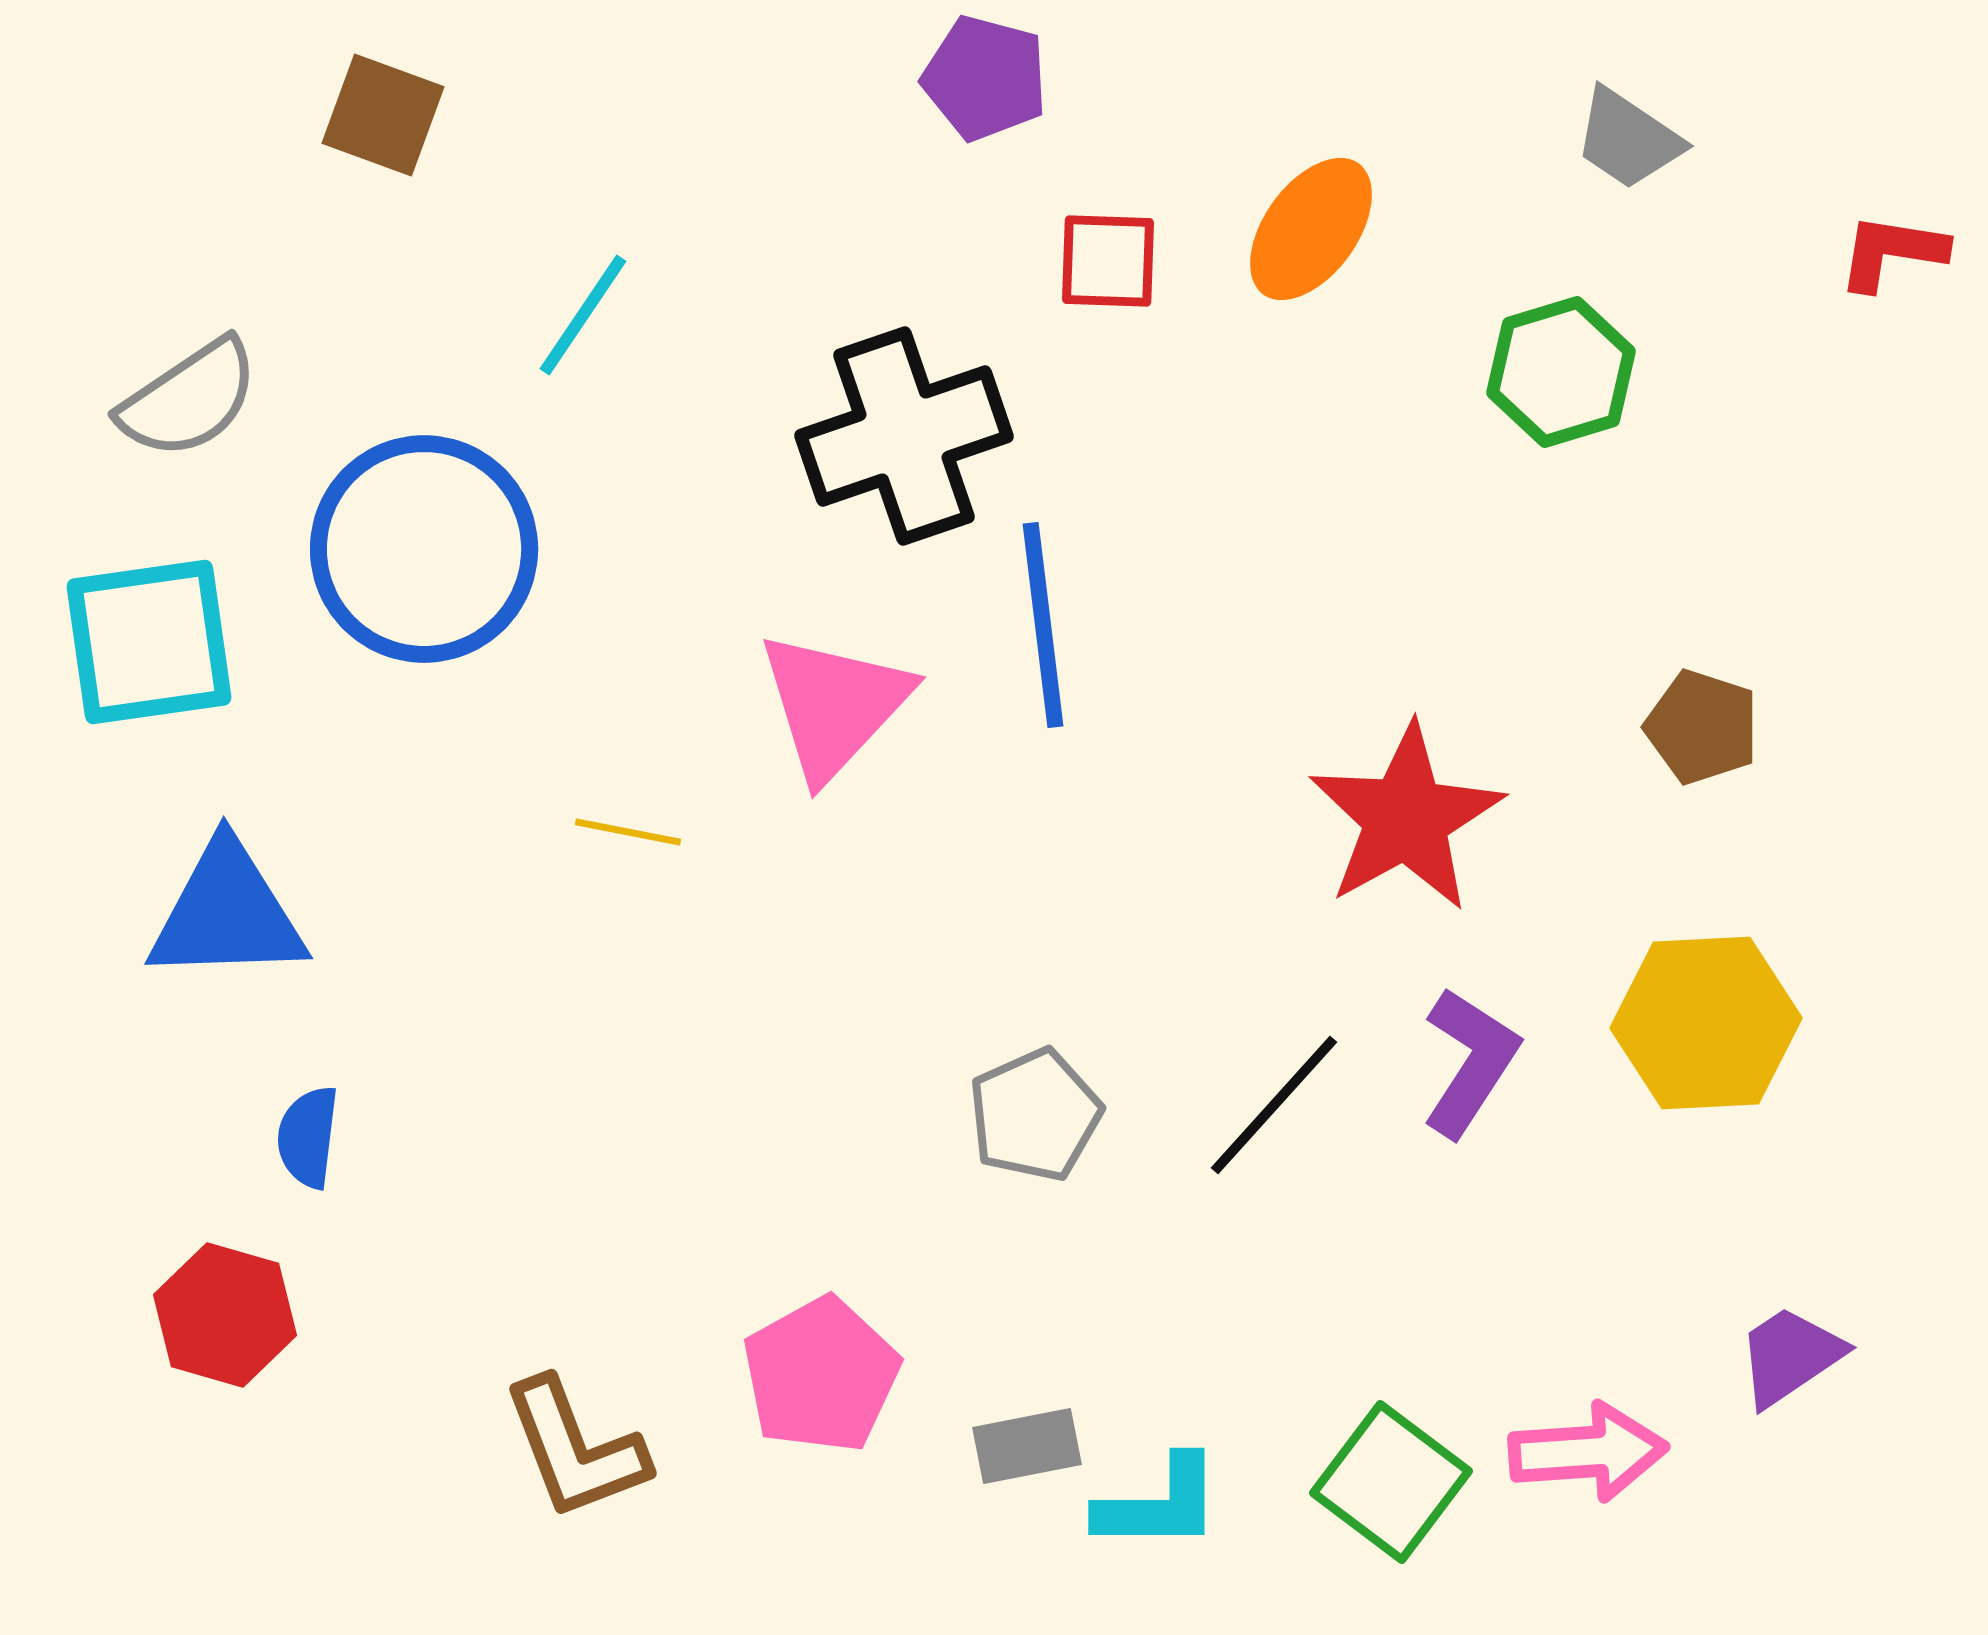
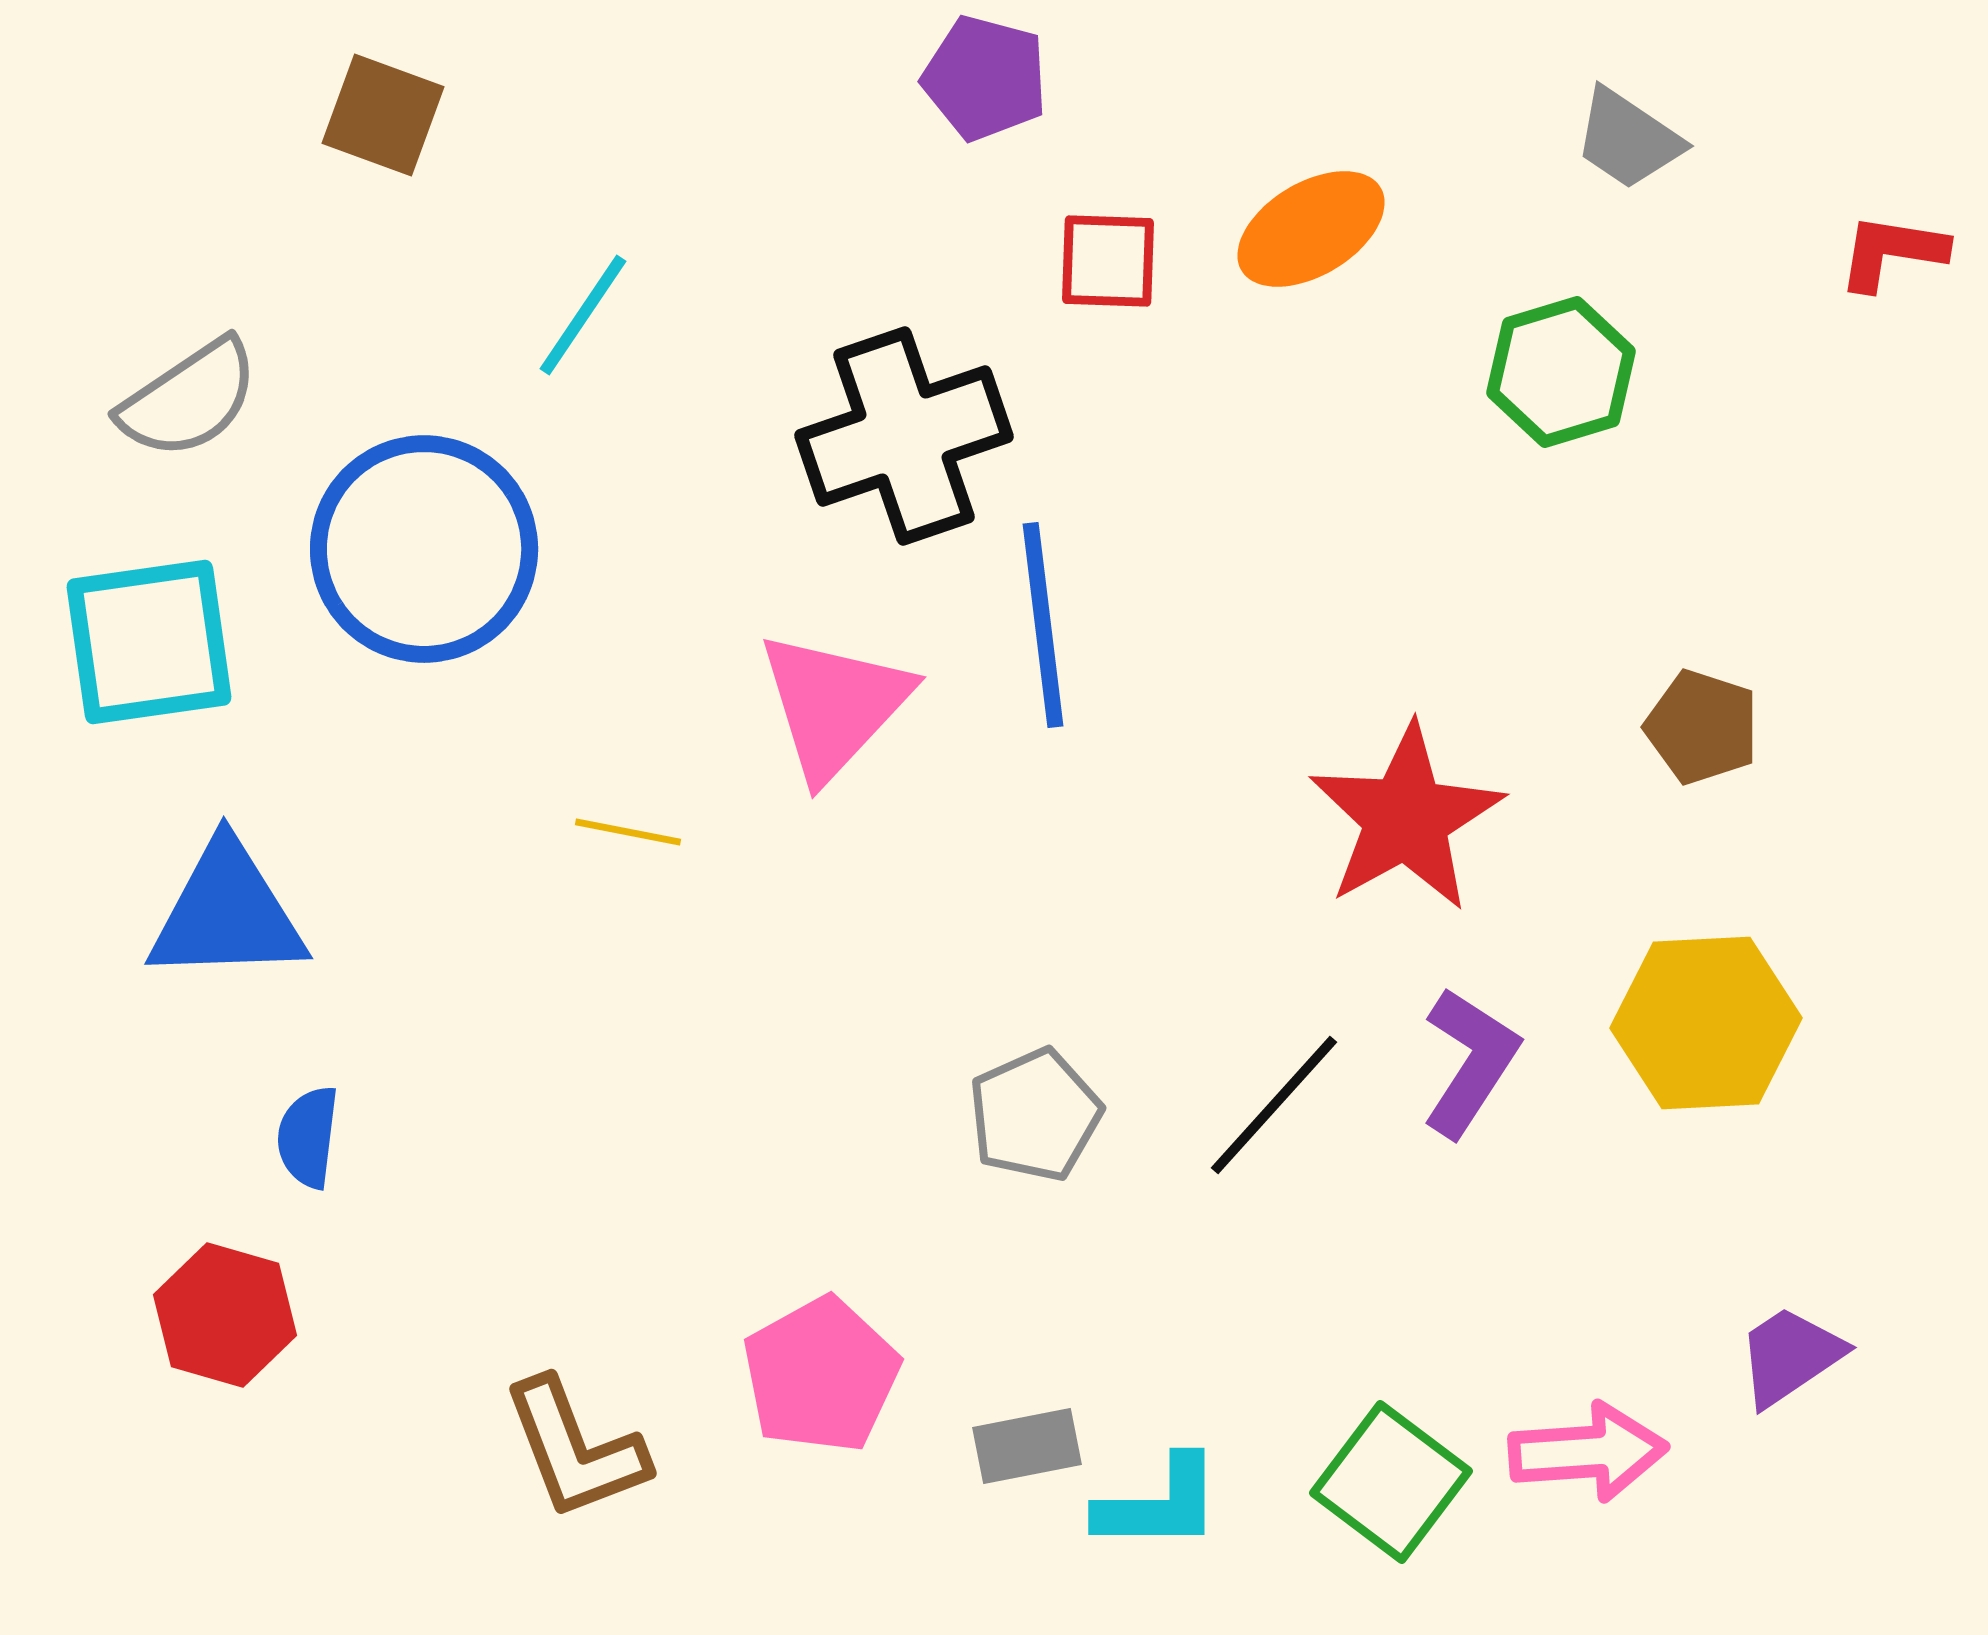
orange ellipse: rotated 23 degrees clockwise
